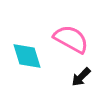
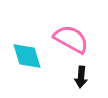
black arrow: rotated 40 degrees counterclockwise
